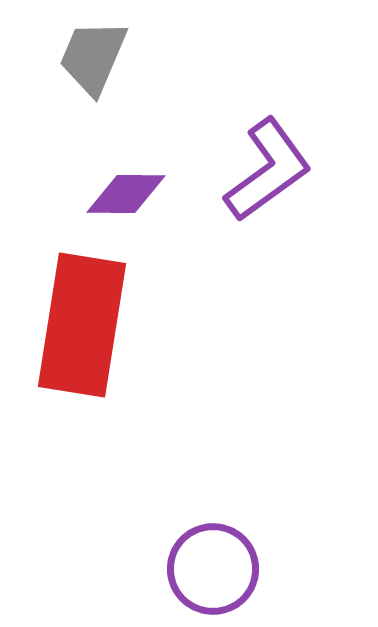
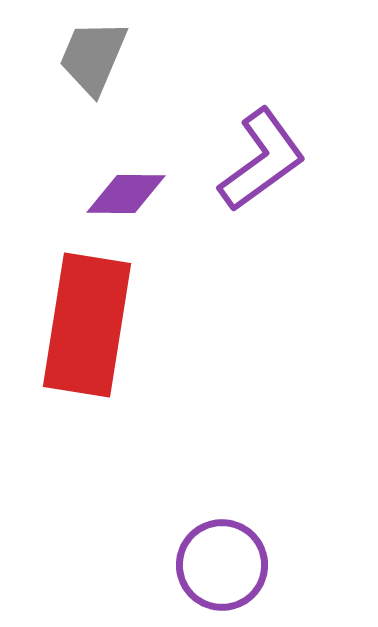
purple L-shape: moved 6 px left, 10 px up
red rectangle: moved 5 px right
purple circle: moved 9 px right, 4 px up
